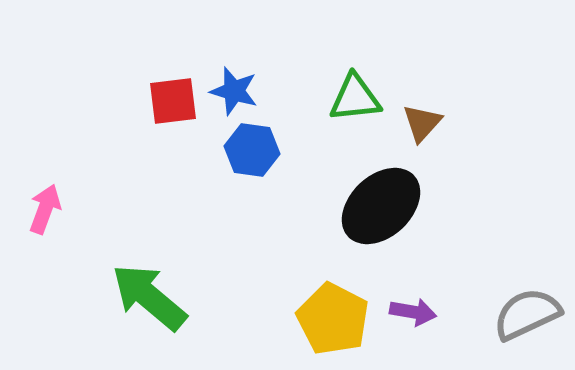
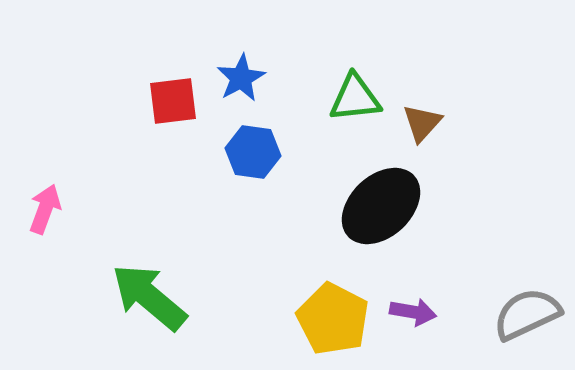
blue star: moved 7 px right, 13 px up; rotated 27 degrees clockwise
blue hexagon: moved 1 px right, 2 px down
